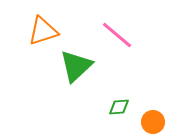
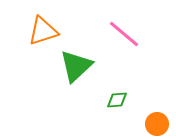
pink line: moved 7 px right, 1 px up
green diamond: moved 2 px left, 7 px up
orange circle: moved 4 px right, 2 px down
